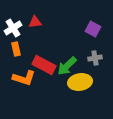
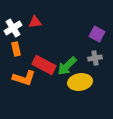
purple square: moved 4 px right, 5 px down
